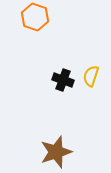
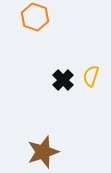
black cross: rotated 25 degrees clockwise
brown star: moved 13 px left
